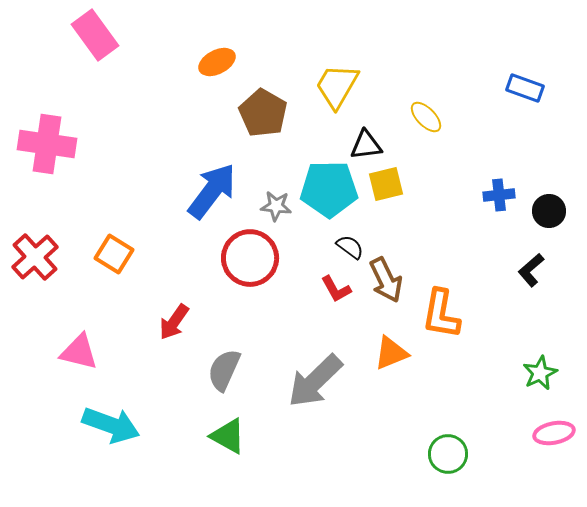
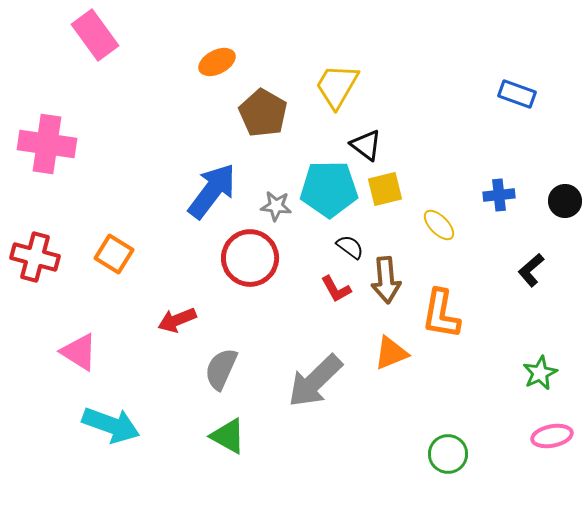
blue rectangle: moved 8 px left, 6 px down
yellow ellipse: moved 13 px right, 108 px down
black triangle: rotated 44 degrees clockwise
yellow square: moved 1 px left, 5 px down
black circle: moved 16 px right, 10 px up
red cross: rotated 33 degrees counterclockwise
brown arrow: rotated 21 degrees clockwise
red arrow: moved 3 px right, 2 px up; rotated 33 degrees clockwise
pink triangle: rotated 18 degrees clockwise
gray semicircle: moved 3 px left, 1 px up
pink ellipse: moved 2 px left, 3 px down
